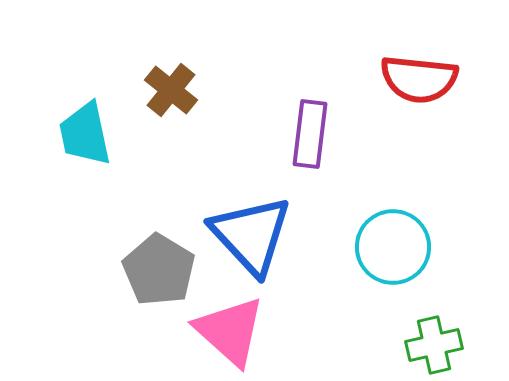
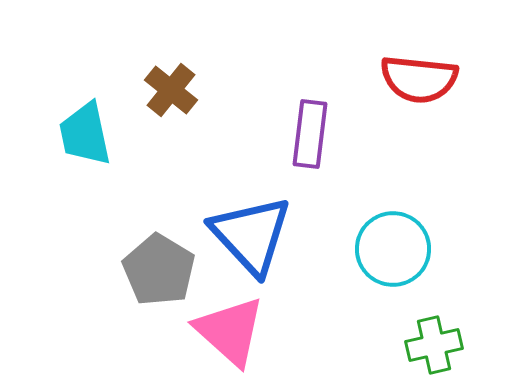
cyan circle: moved 2 px down
